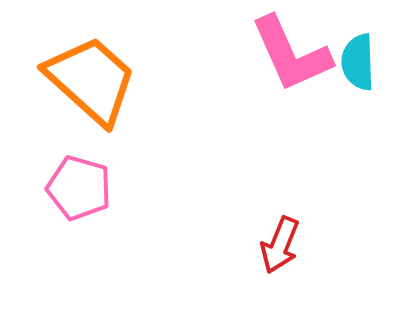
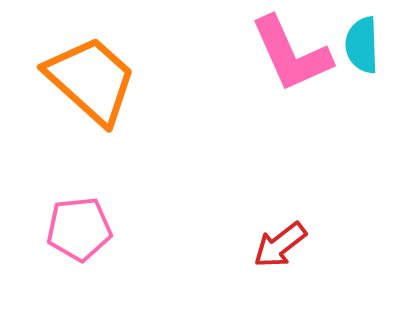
cyan semicircle: moved 4 px right, 17 px up
pink pentagon: moved 41 px down; rotated 22 degrees counterclockwise
red arrow: rotated 30 degrees clockwise
